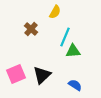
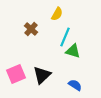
yellow semicircle: moved 2 px right, 2 px down
green triangle: rotated 21 degrees clockwise
